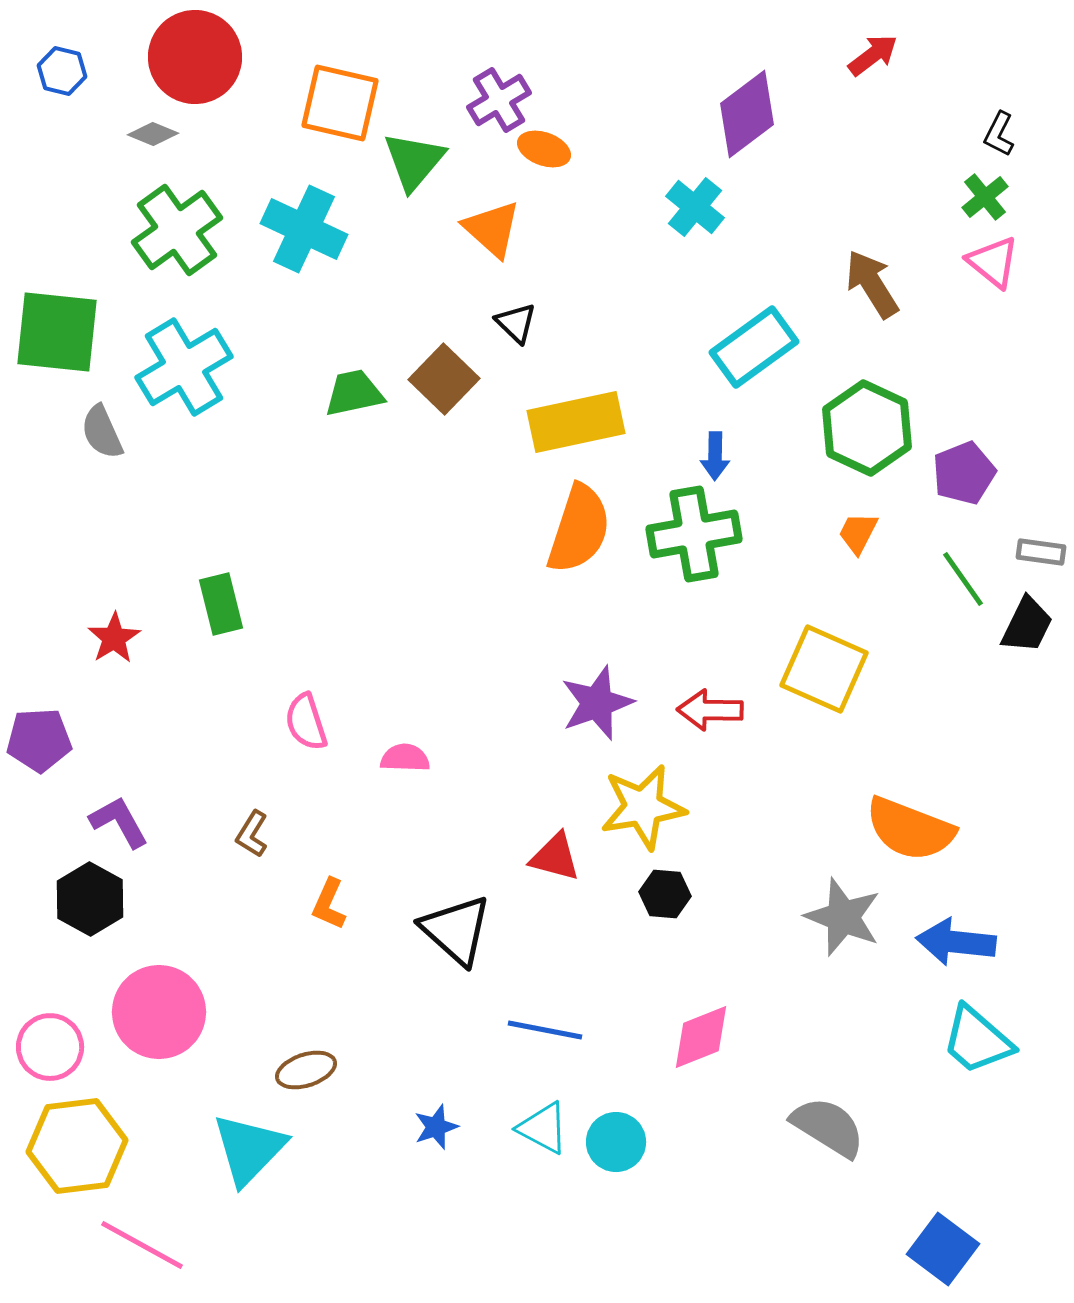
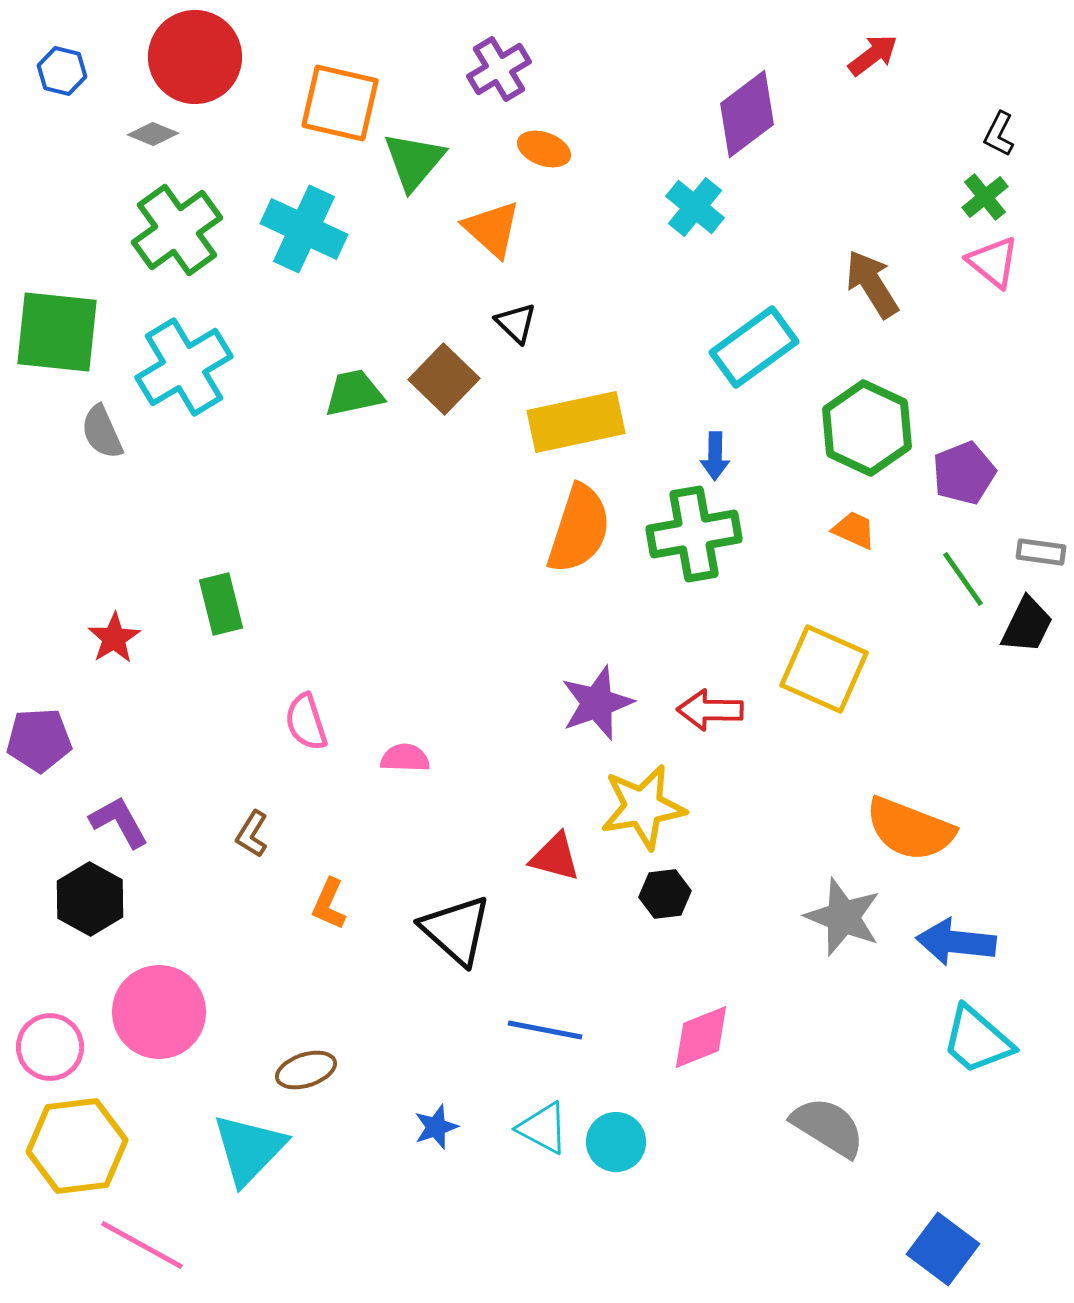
purple cross at (499, 100): moved 31 px up
orange trapezoid at (858, 533): moved 4 px left, 3 px up; rotated 87 degrees clockwise
black hexagon at (665, 894): rotated 12 degrees counterclockwise
